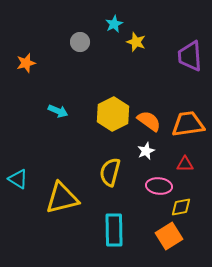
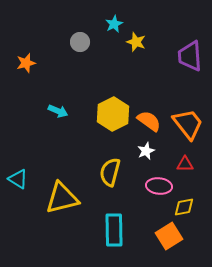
orange trapezoid: rotated 60 degrees clockwise
yellow diamond: moved 3 px right
